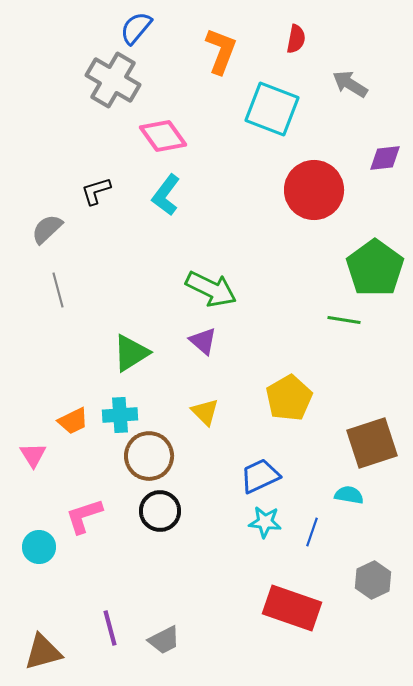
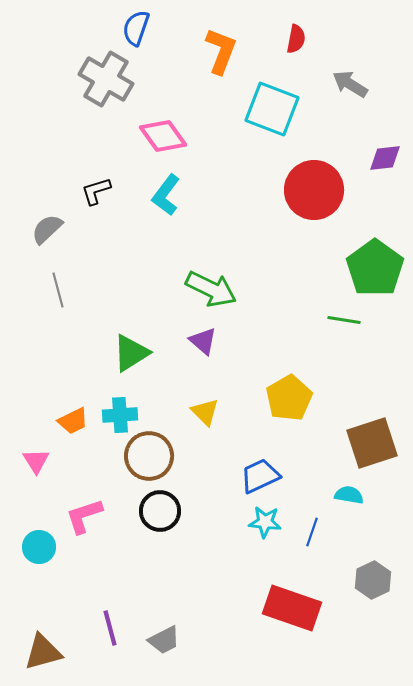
blue semicircle: rotated 21 degrees counterclockwise
gray cross: moved 7 px left, 1 px up
pink triangle: moved 3 px right, 6 px down
